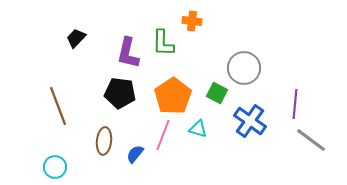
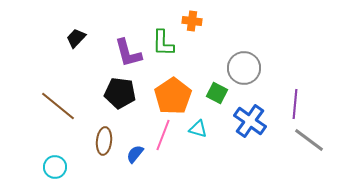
purple L-shape: rotated 28 degrees counterclockwise
brown line: rotated 30 degrees counterclockwise
gray line: moved 2 px left
